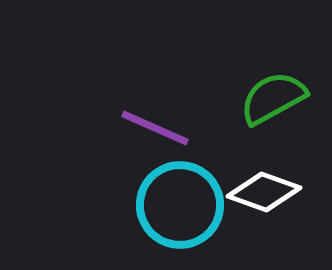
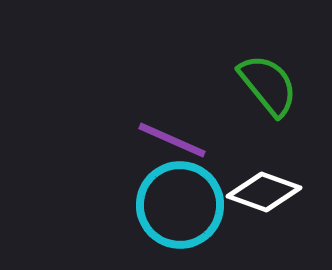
green semicircle: moved 5 px left, 13 px up; rotated 80 degrees clockwise
purple line: moved 17 px right, 12 px down
